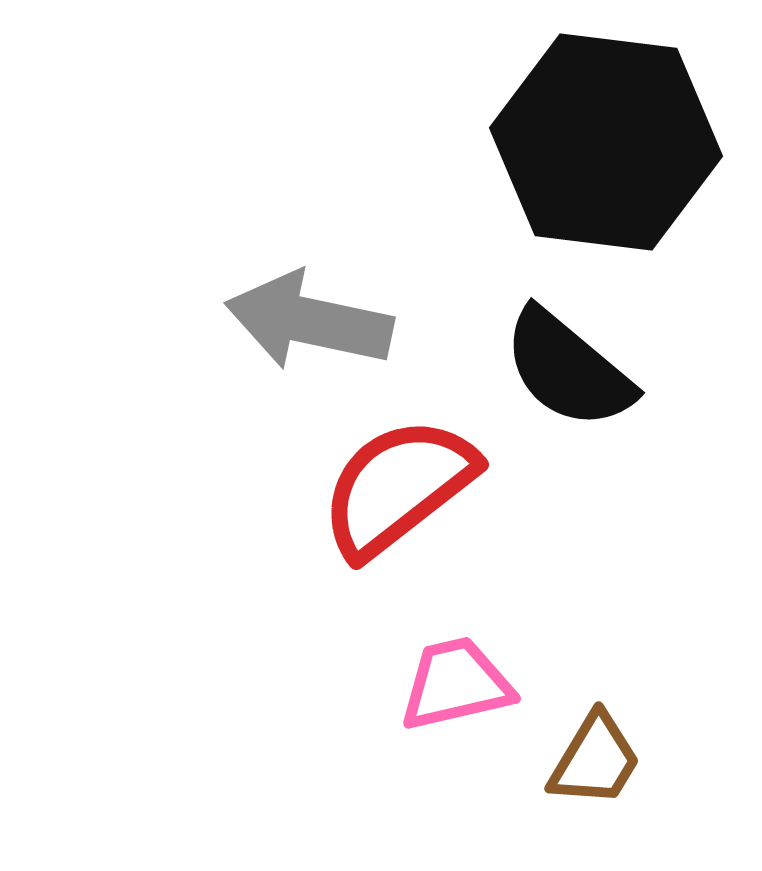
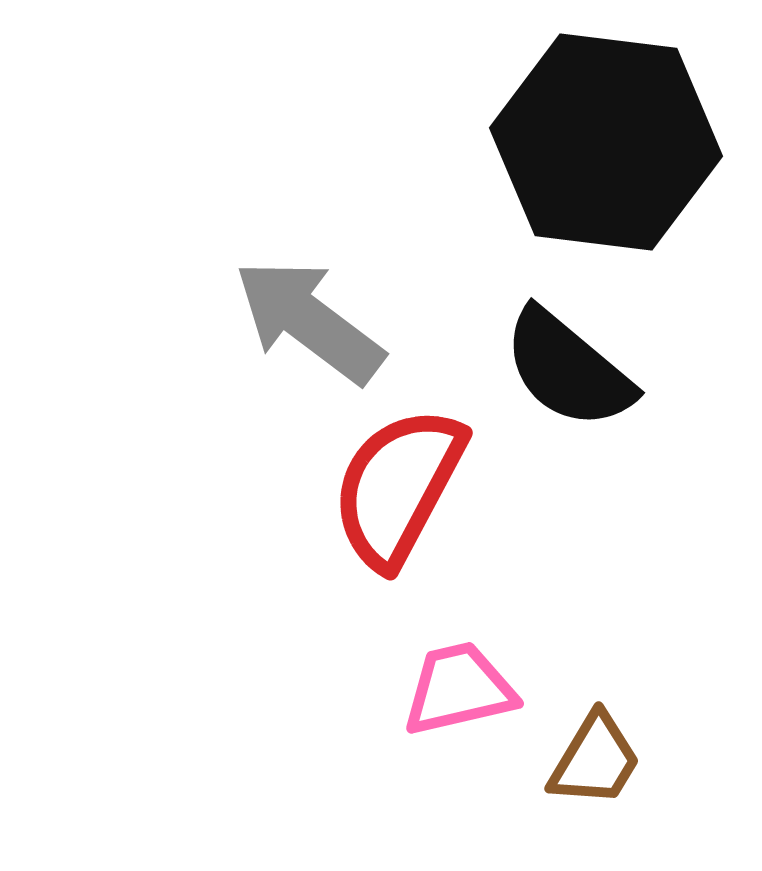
gray arrow: rotated 25 degrees clockwise
red semicircle: rotated 24 degrees counterclockwise
pink trapezoid: moved 3 px right, 5 px down
